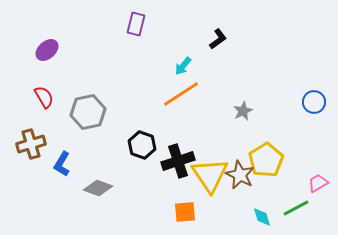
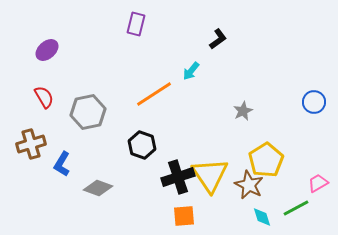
cyan arrow: moved 8 px right, 5 px down
orange line: moved 27 px left
black cross: moved 16 px down
brown star: moved 9 px right, 10 px down
orange square: moved 1 px left, 4 px down
